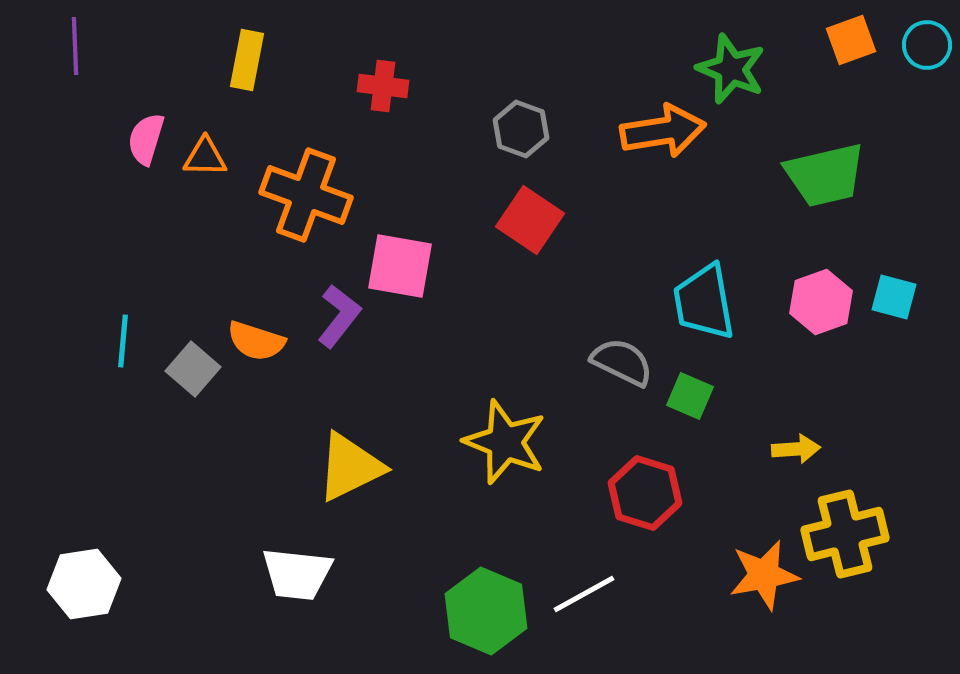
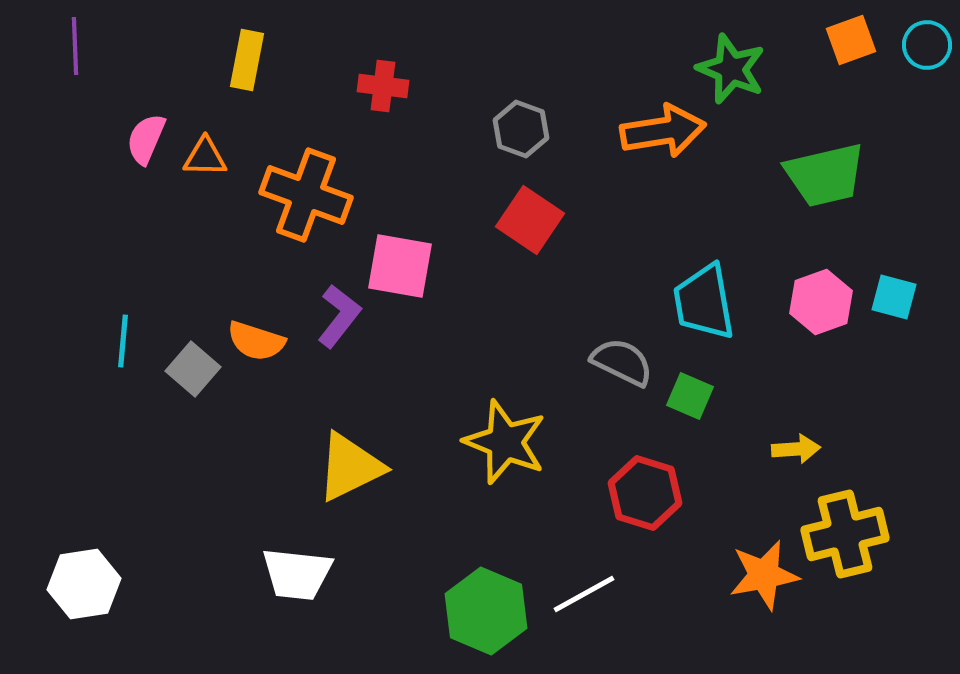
pink semicircle: rotated 6 degrees clockwise
